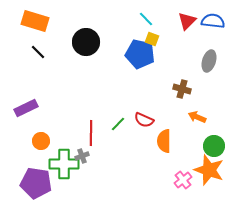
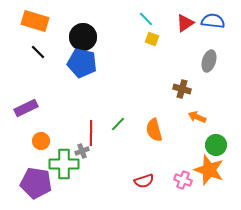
red triangle: moved 2 px left, 2 px down; rotated 12 degrees clockwise
black circle: moved 3 px left, 5 px up
blue pentagon: moved 58 px left, 9 px down
red semicircle: moved 61 px down; rotated 42 degrees counterclockwise
orange semicircle: moved 10 px left, 11 px up; rotated 15 degrees counterclockwise
green circle: moved 2 px right, 1 px up
gray cross: moved 5 px up
pink cross: rotated 30 degrees counterclockwise
